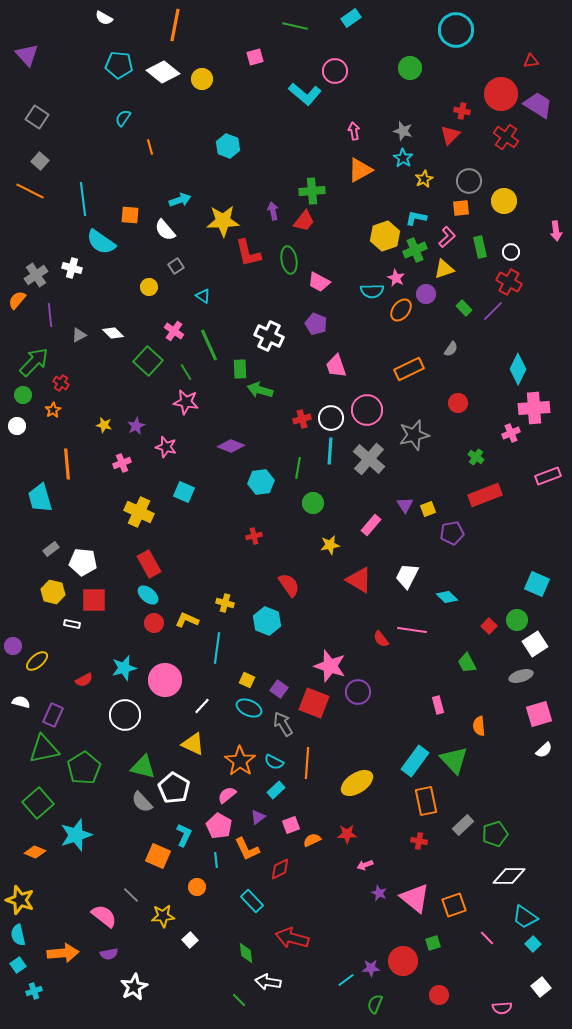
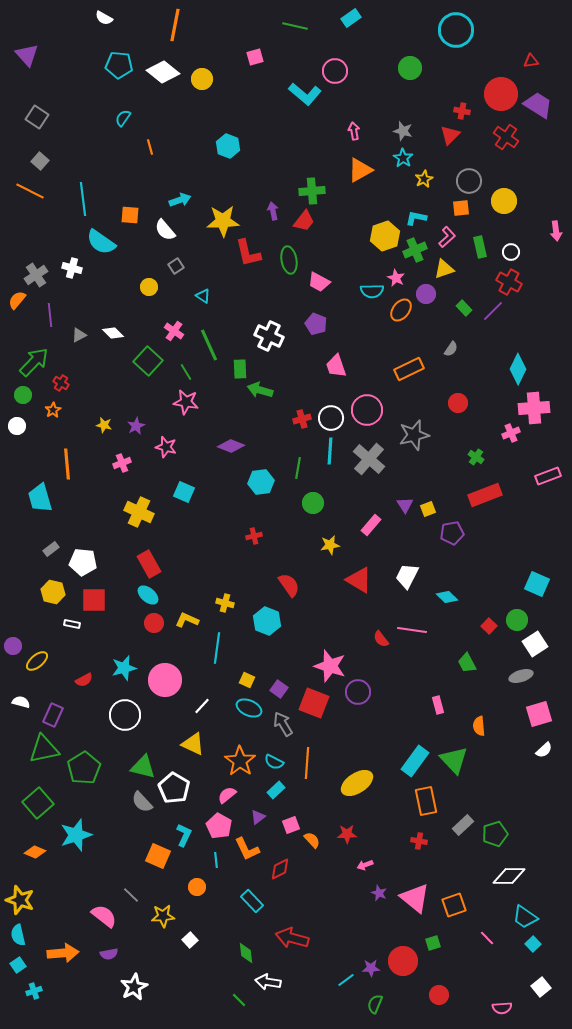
orange semicircle at (312, 840): rotated 72 degrees clockwise
